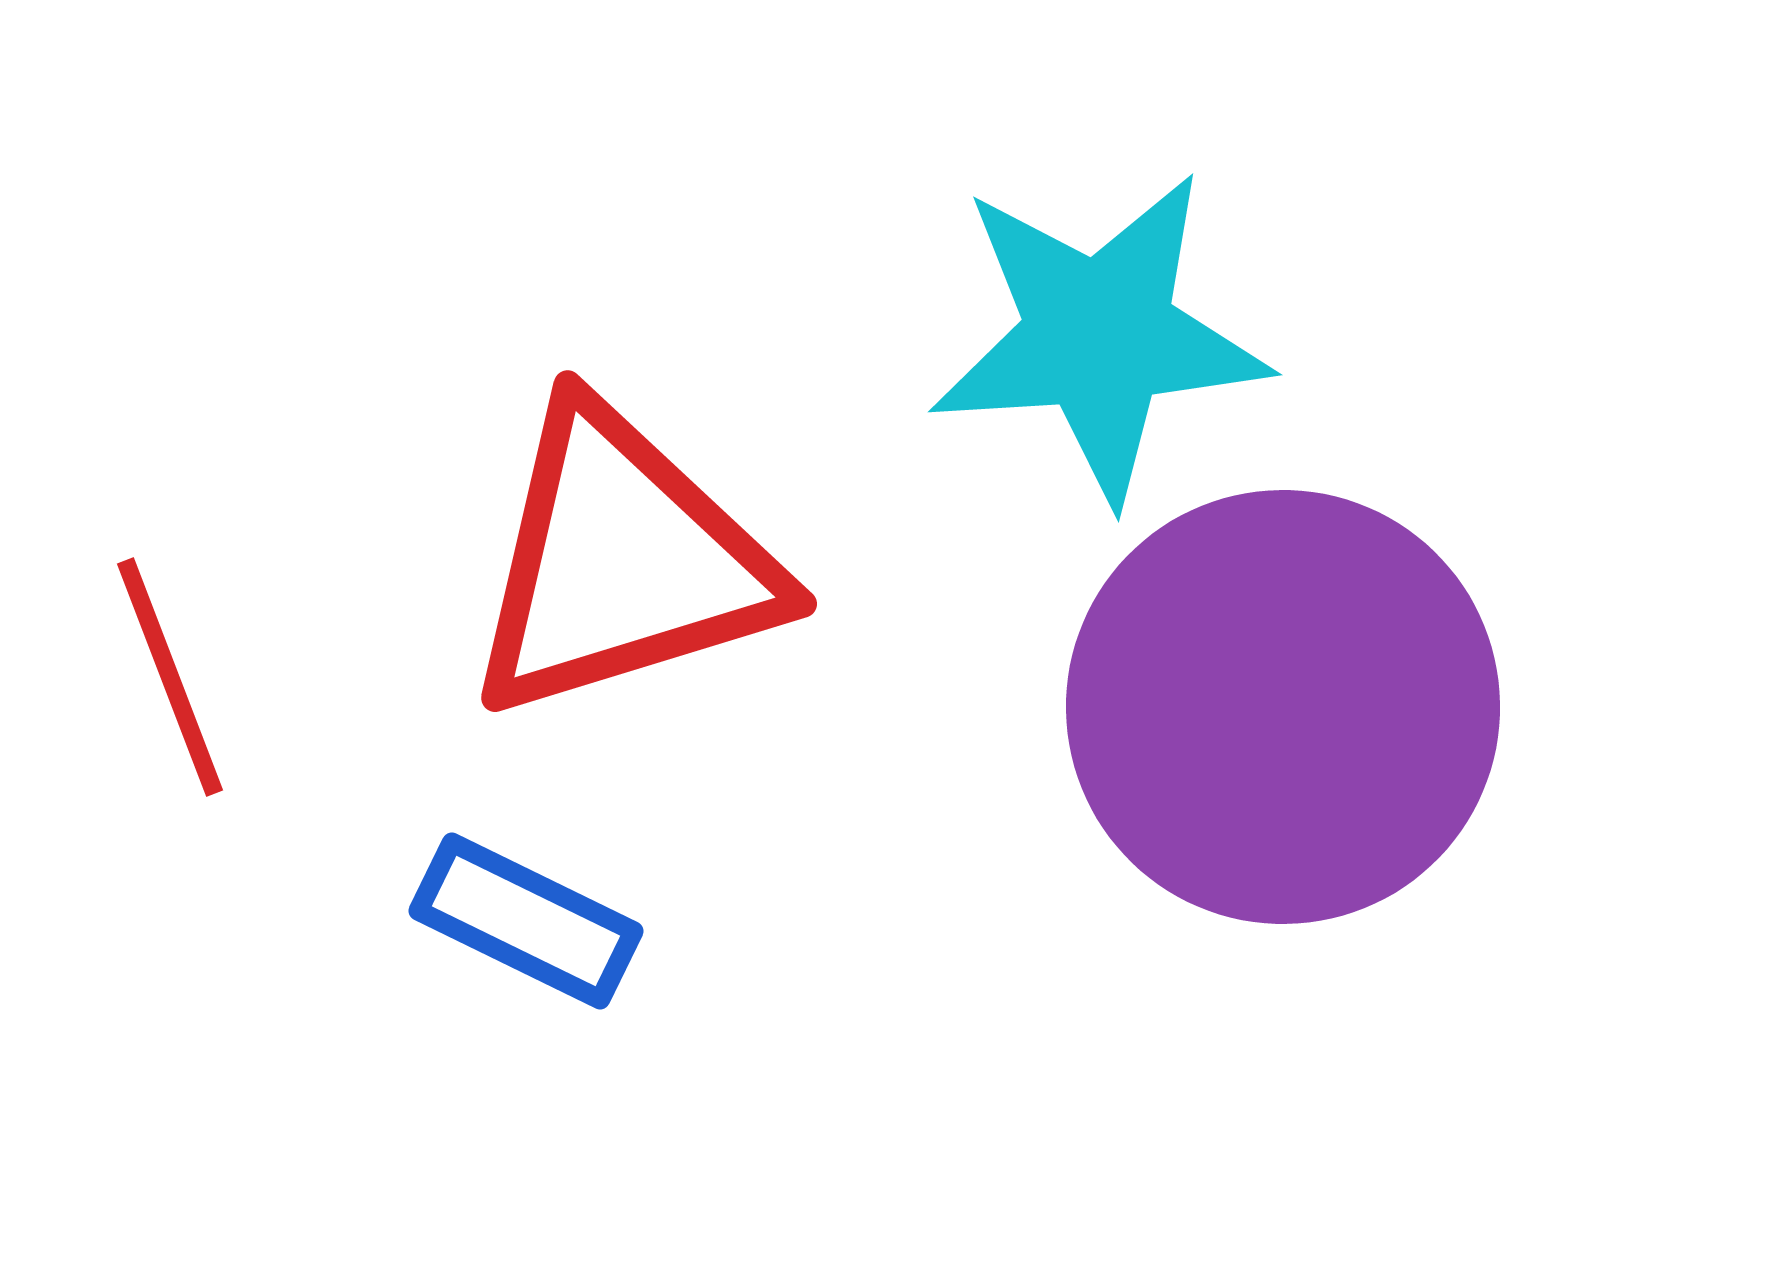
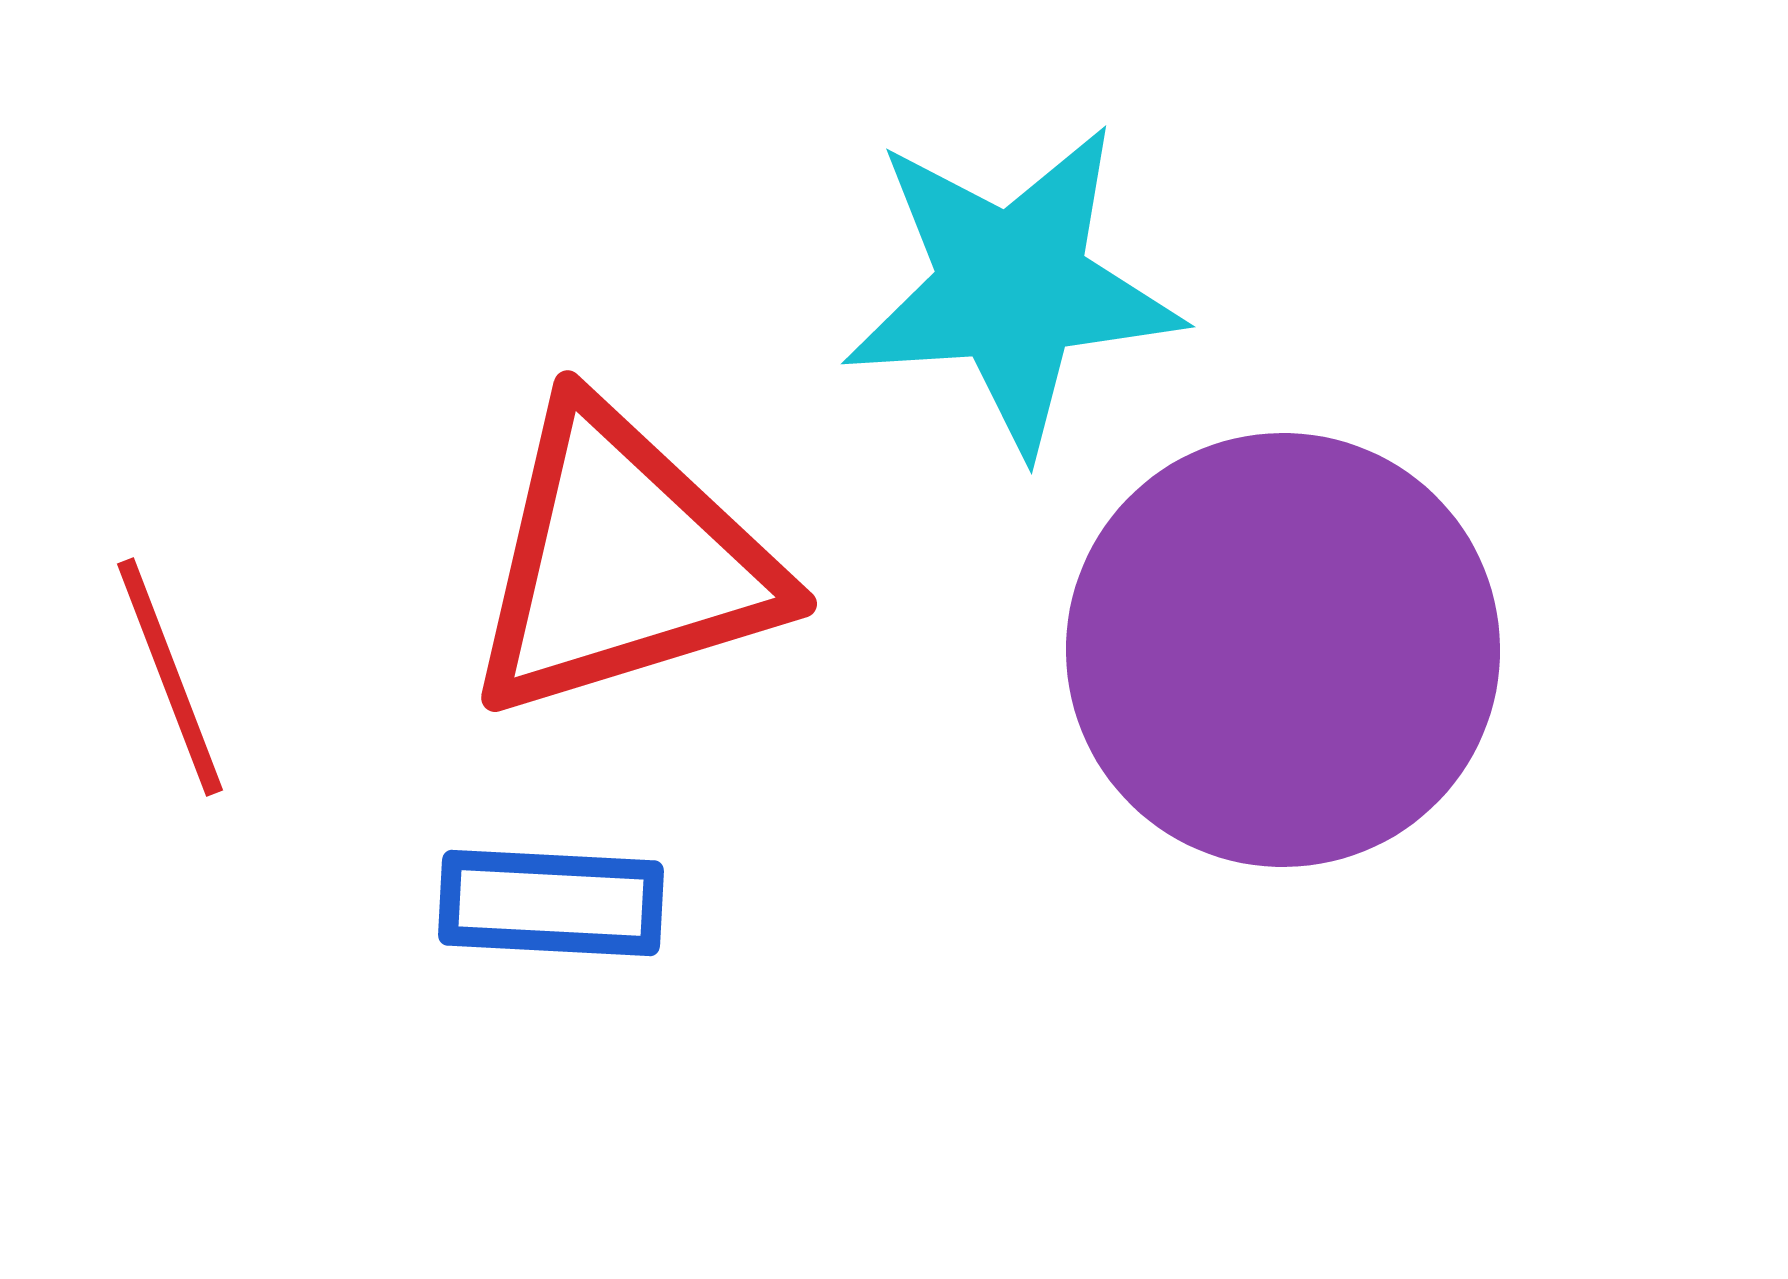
cyan star: moved 87 px left, 48 px up
purple circle: moved 57 px up
blue rectangle: moved 25 px right, 18 px up; rotated 23 degrees counterclockwise
